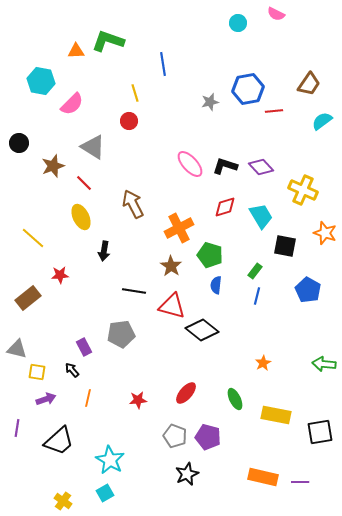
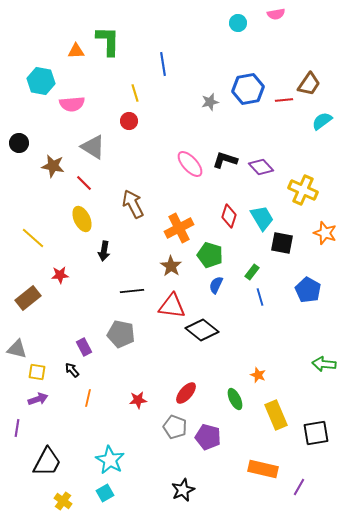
pink semicircle at (276, 14): rotated 36 degrees counterclockwise
green L-shape at (108, 41): rotated 72 degrees clockwise
pink semicircle at (72, 104): rotated 40 degrees clockwise
red line at (274, 111): moved 10 px right, 11 px up
brown star at (53, 166): rotated 30 degrees clockwise
black L-shape at (225, 166): moved 6 px up
red diamond at (225, 207): moved 4 px right, 9 px down; rotated 55 degrees counterclockwise
cyan trapezoid at (261, 216): moved 1 px right, 2 px down
yellow ellipse at (81, 217): moved 1 px right, 2 px down
black square at (285, 246): moved 3 px left, 3 px up
green rectangle at (255, 271): moved 3 px left, 1 px down
blue semicircle at (216, 285): rotated 18 degrees clockwise
black line at (134, 291): moved 2 px left; rotated 15 degrees counterclockwise
blue line at (257, 296): moved 3 px right, 1 px down; rotated 30 degrees counterclockwise
red triangle at (172, 306): rotated 8 degrees counterclockwise
gray pentagon at (121, 334): rotated 20 degrees clockwise
orange star at (263, 363): moved 5 px left, 12 px down; rotated 21 degrees counterclockwise
purple arrow at (46, 399): moved 8 px left
yellow rectangle at (276, 415): rotated 56 degrees clockwise
black square at (320, 432): moved 4 px left, 1 px down
gray pentagon at (175, 436): moved 9 px up
black trapezoid at (59, 441): moved 12 px left, 21 px down; rotated 20 degrees counterclockwise
black star at (187, 474): moved 4 px left, 16 px down
orange rectangle at (263, 477): moved 8 px up
purple line at (300, 482): moved 1 px left, 5 px down; rotated 60 degrees counterclockwise
